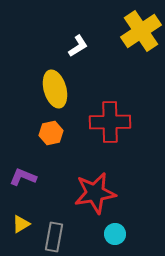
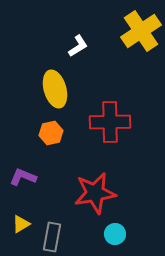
gray rectangle: moved 2 px left
